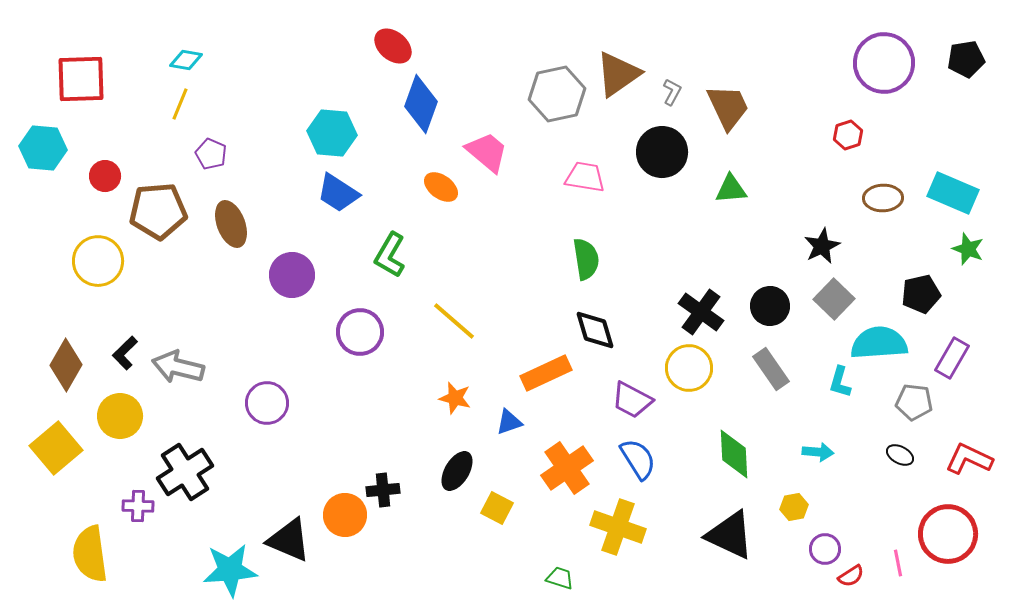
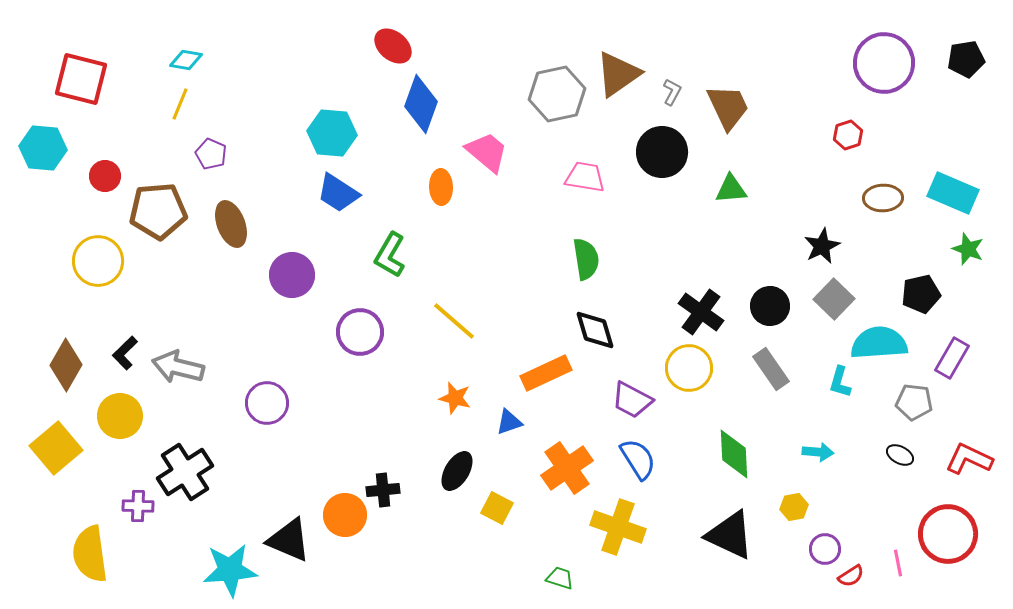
red square at (81, 79): rotated 16 degrees clockwise
orange ellipse at (441, 187): rotated 52 degrees clockwise
